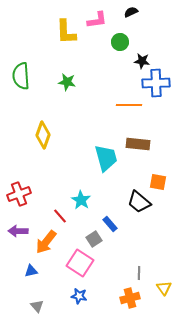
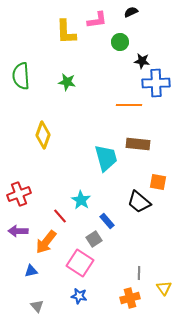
blue rectangle: moved 3 px left, 3 px up
